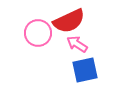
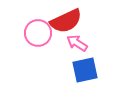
red semicircle: moved 3 px left
pink arrow: moved 1 px up
